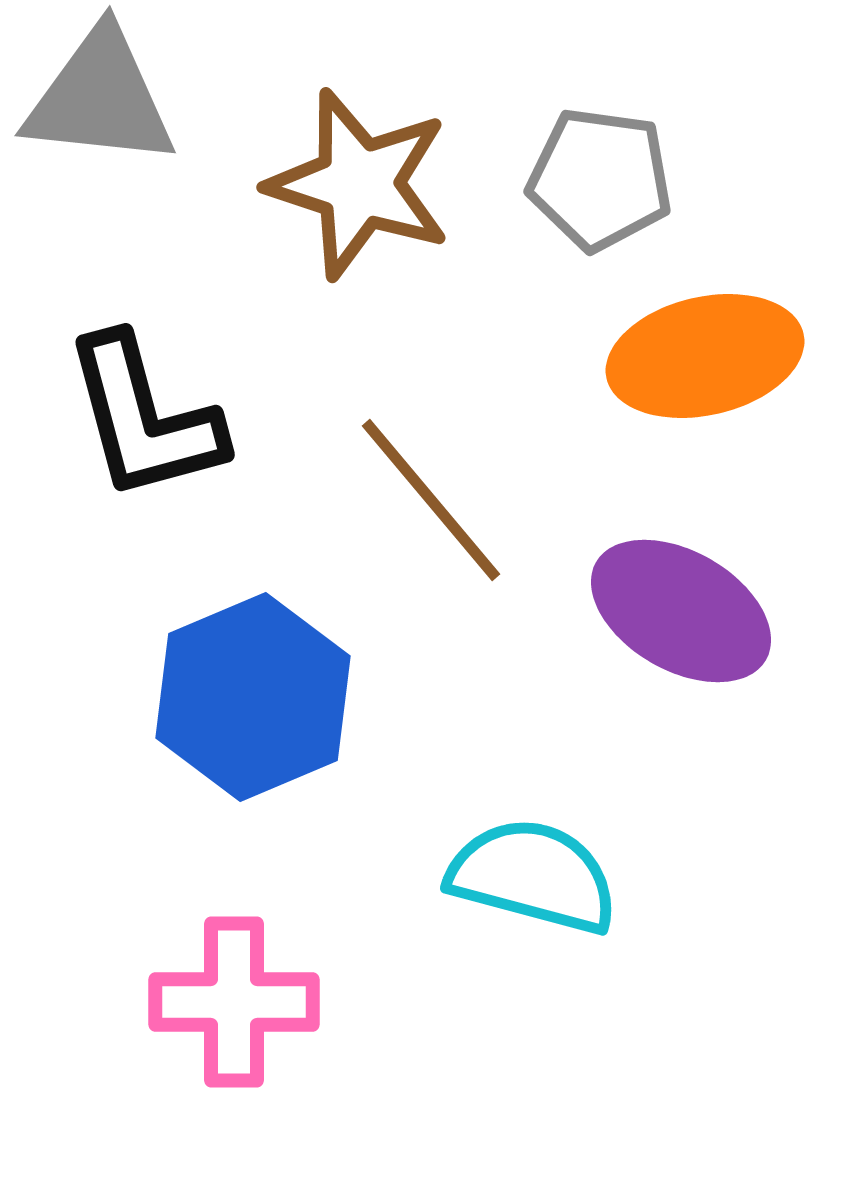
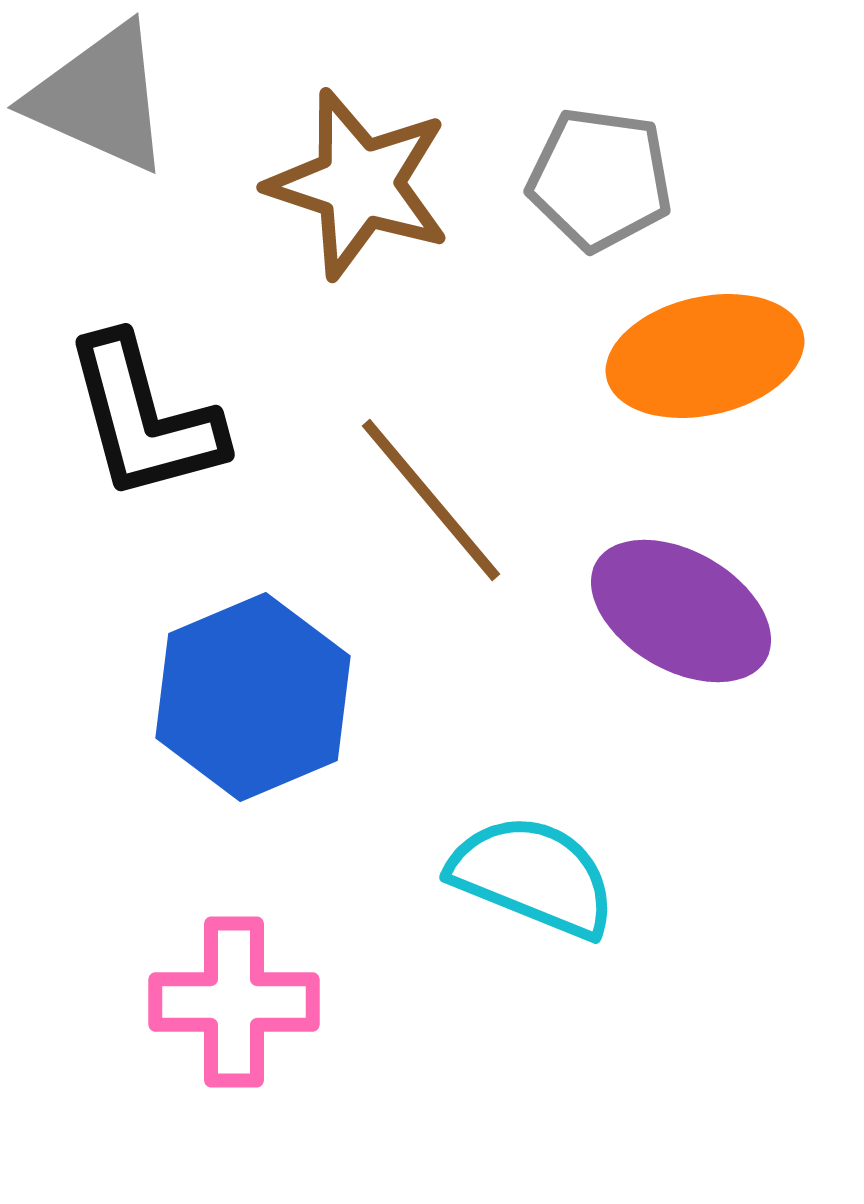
gray triangle: rotated 18 degrees clockwise
cyan semicircle: rotated 7 degrees clockwise
